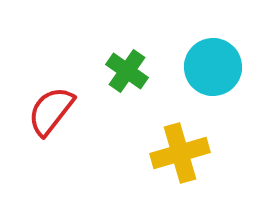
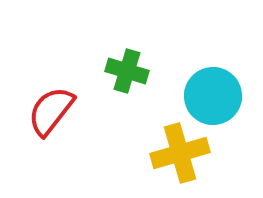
cyan circle: moved 29 px down
green cross: rotated 18 degrees counterclockwise
